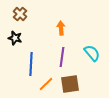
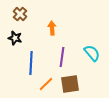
orange arrow: moved 9 px left
blue line: moved 1 px up
